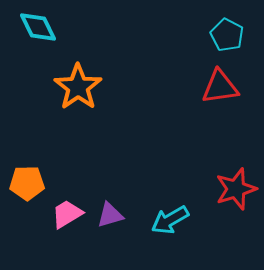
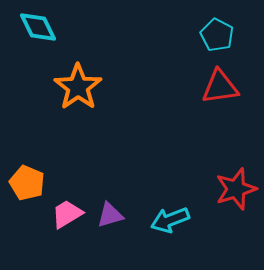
cyan pentagon: moved 10 px left
orange pentagon: rotated 24 degrees clockwise
cyan arrow: rotated 9 degrees clockwise
